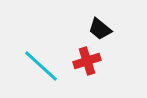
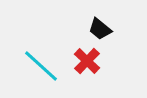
red cross: rotated 28 degrees counterclockwise
